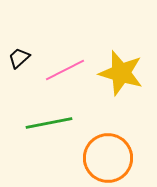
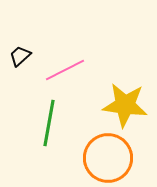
black trapezoid: moved 1 px right, 2 px up
yellow star: moved 4 px right, 32 px down; rotated 9 degrees counterclockwise
green line: rotated 69 degrees counterclockwise
